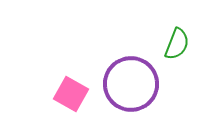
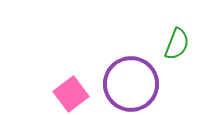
pink square: rotated 24 degrees clockwise
